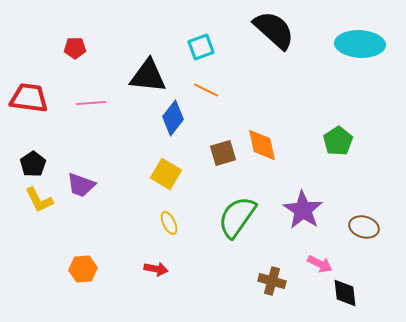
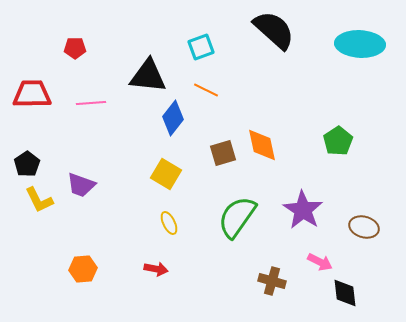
red trapezoid: moved 3 px right, 4 px up; rotated 9 degrees counterclockwise
black pentagon: moved 6 px left
pink arrow: moved 2 px up
